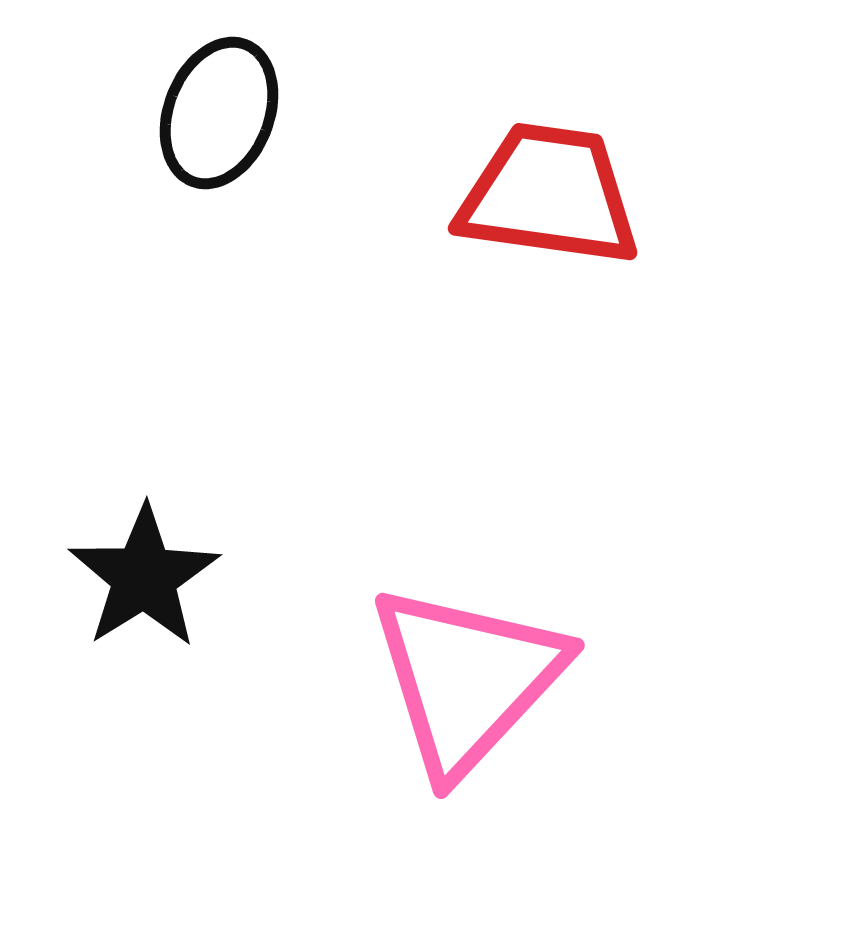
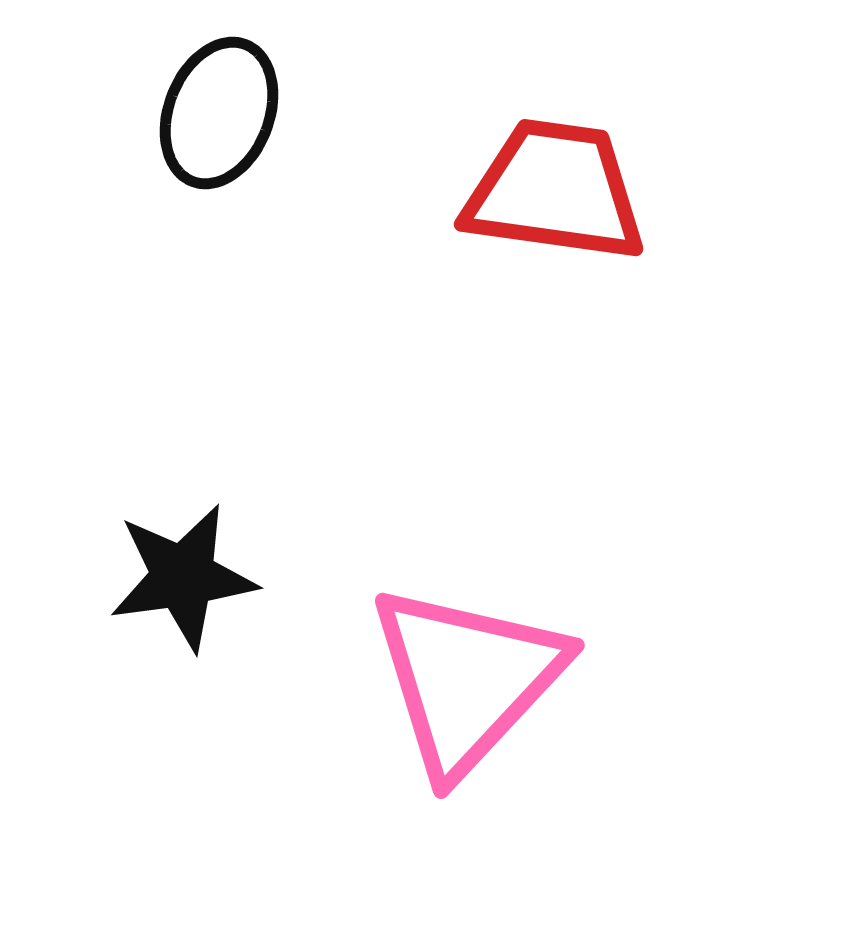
red trapezoid: moved 6 px right, 4 px up
black star: moved 39 px right; rotated 24 degrees clockwise
